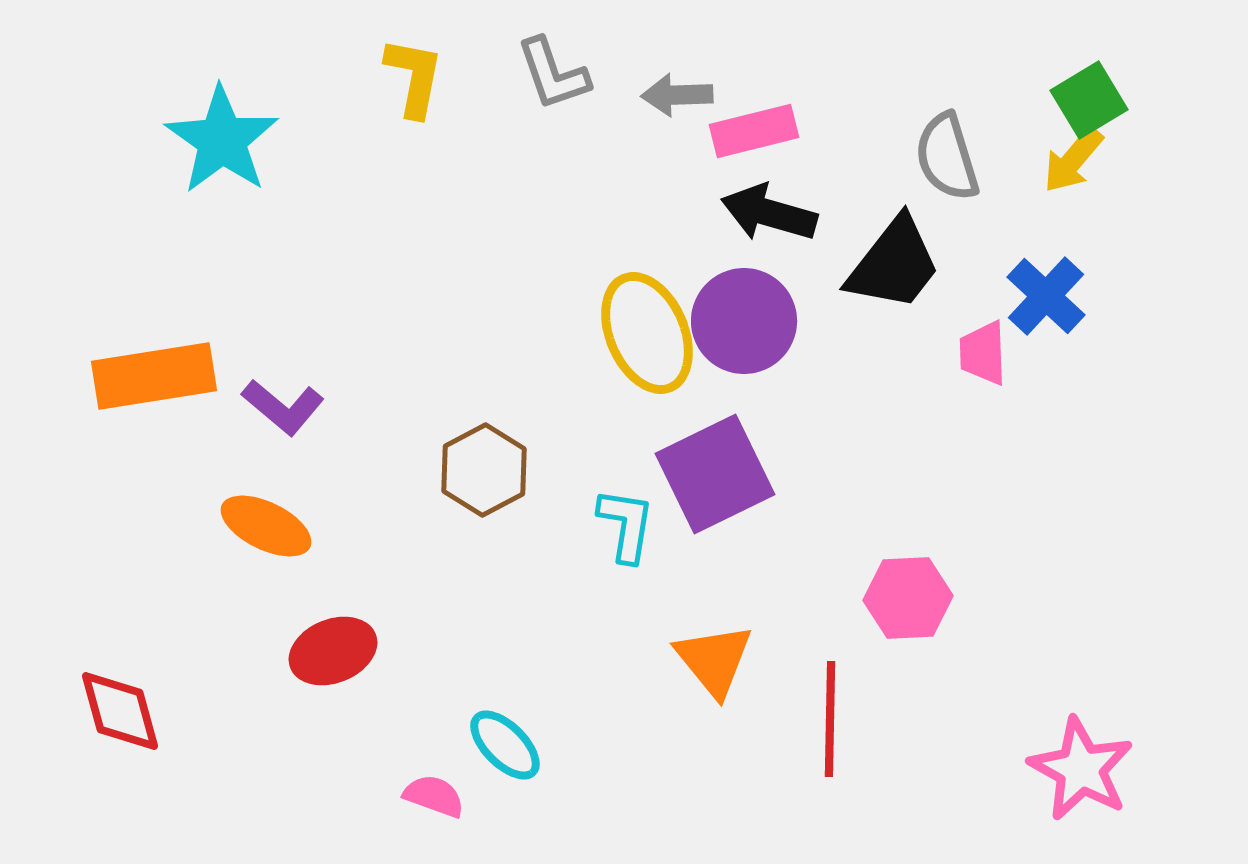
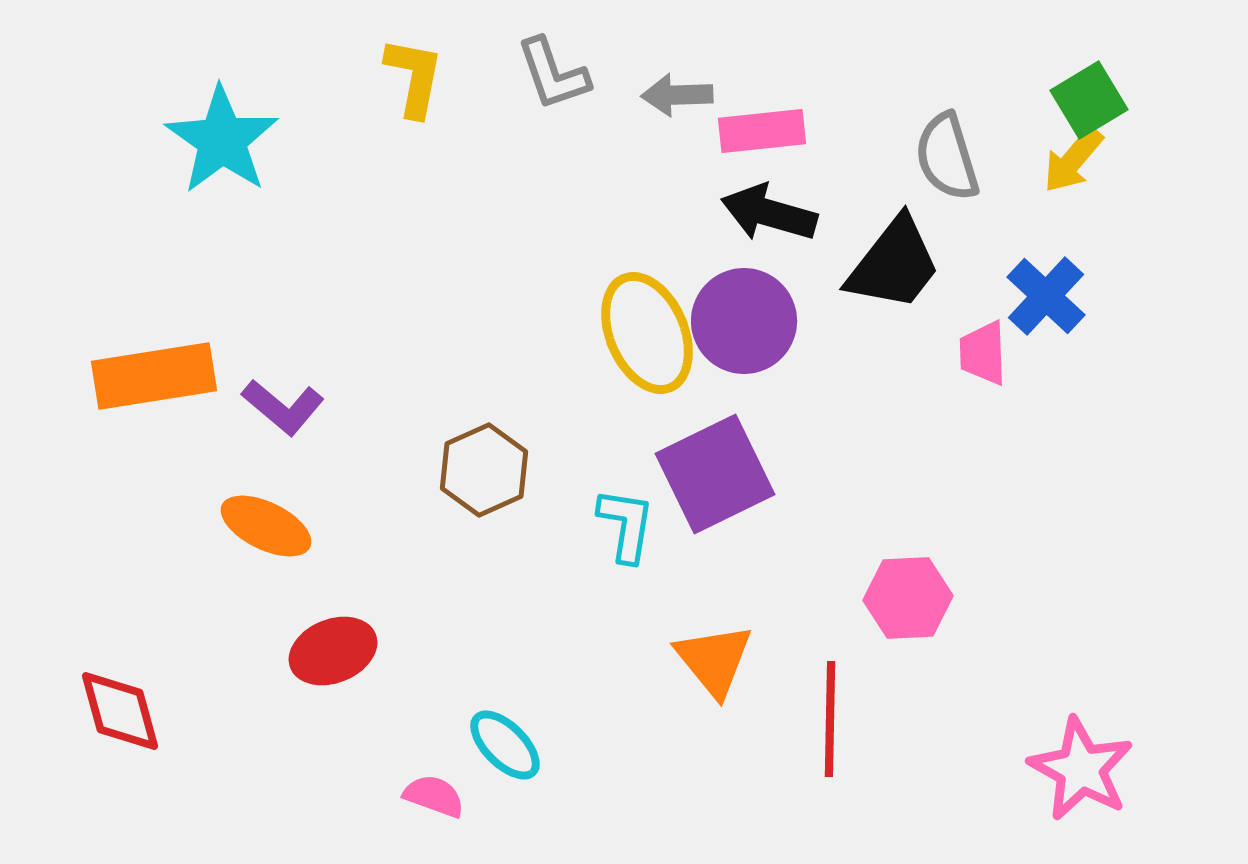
pink rectangle: moved 8 px right; rotated 8 degrees clockwise
brown hexagon: rotated 4 degrees clockwise
